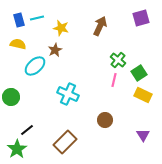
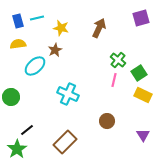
blue rectangle: moved 1 px left, 1 px down
brown arrow: moved 1 px left, 2 px down
yellow semicircle: rotated 21 degrees counterclockwise
brown circle: moved 2 px right, 1 px down
